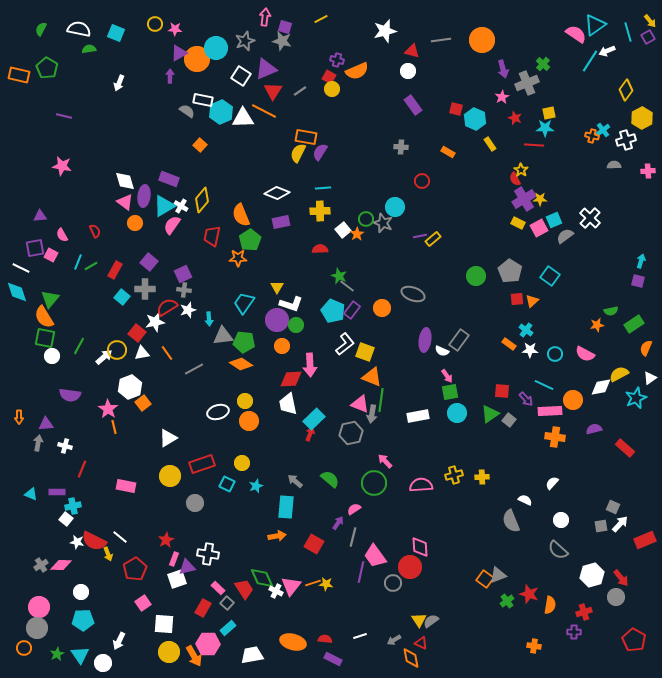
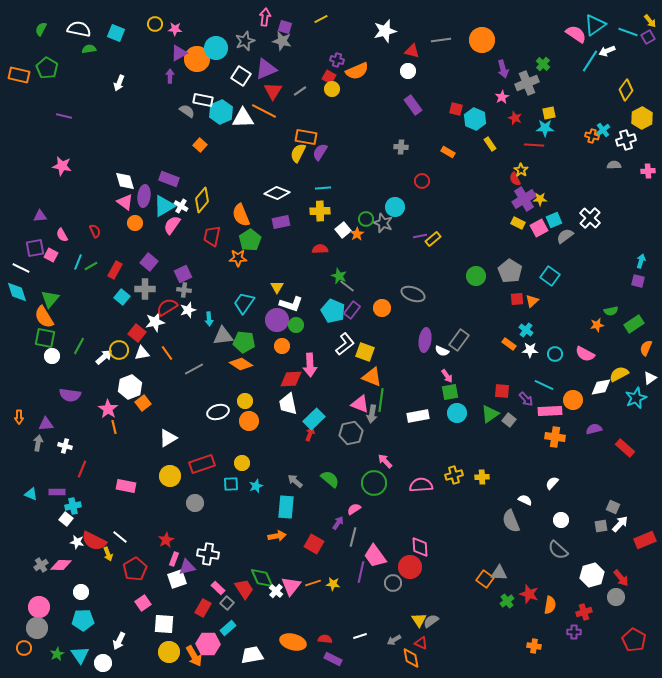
cyan line at (628, 32): rotated 54 degrees counterclockwise
yellow circle at (117, 350): moved 2 px right
cyan square at (227, 484): moved 4 px right; rotated 28 degrees counterclockwise
gray triangle at (498, 575): moved 1 px right, 2 px up; rotated 24 degrees clockwise
yellow star at (326, 584): moved 7 px right
white cross at (276, 591): rotated 16 degrees clockwise
